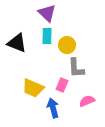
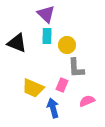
purple triangle: moved 1 px left, 1 px down
